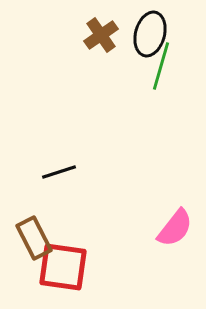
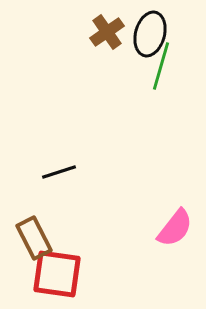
brown cross: moved 6 px right, 3 px up
red square: moved 6 px left, 7 px down
